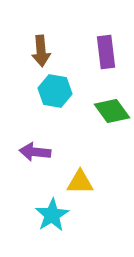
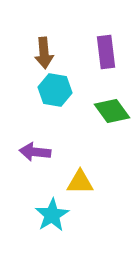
brown arrow: moved 3 px right, 2 px down
cyan hexagon: moved 1 px up
